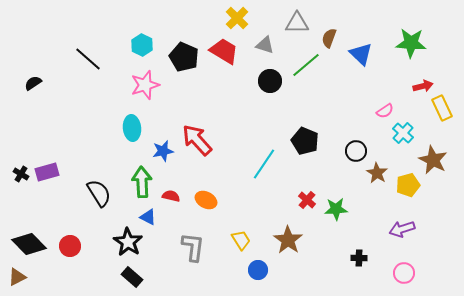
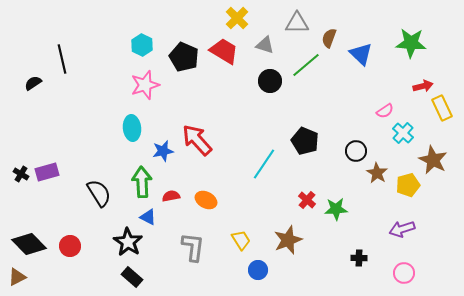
black line at (88, 59): moved 26 px left; rotated 36 degrees clockwise
red semicircle at (171, 196): rotated 24 degrees counterclockwise
brown star at (288, 240): rotated 16 degrees clockwise
